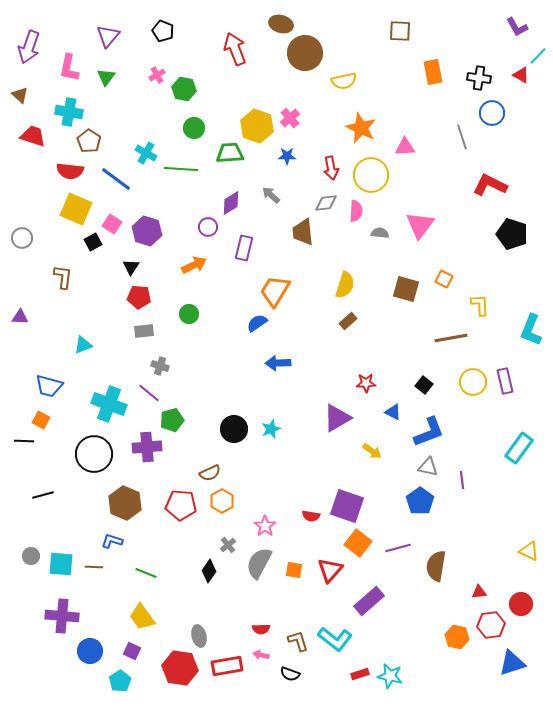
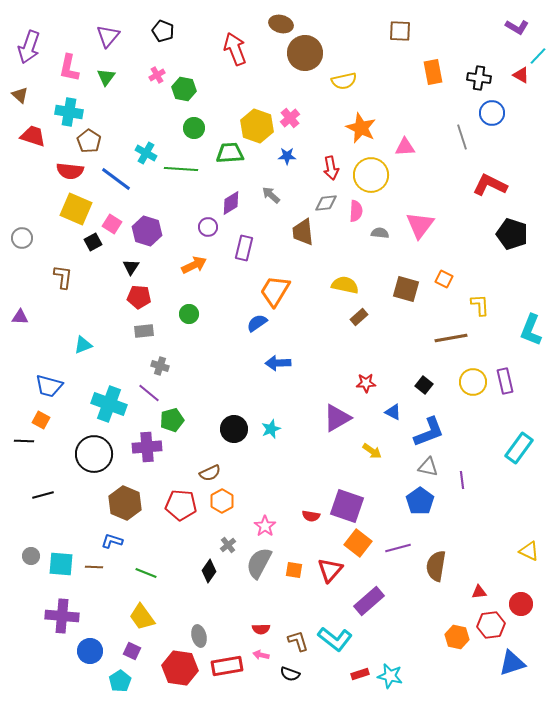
purple L-shape at (517, 27): rotated 30 degrees counterclockwise
yellow semicircle at (345, 285): rotated 96 degrees counterclockwise
brown rectangle at (348, 321): moved 11 px right, 4 px up
